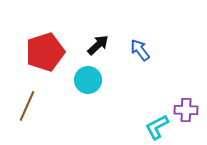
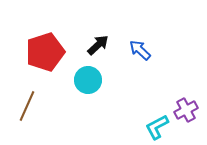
blue arrow: rotated 10 degrees counterclockwise
purple cross: rotated 30 degrees counterclockwise
